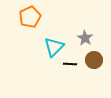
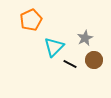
orange pentagon: moved 1 px right, 3 px down
gray star: rotated 14 degrees clockwise
black line: rotated 24 degrees clockwise
